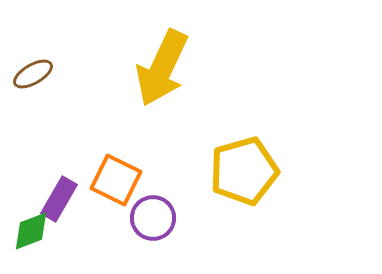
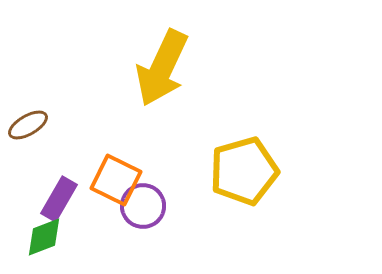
brown ellipse: moved 5 px left, 51 px down
purple circle: moved 10 px left, 12 px up
green diamond: moved 13 px right, 6 px down
